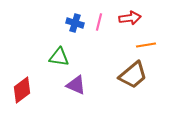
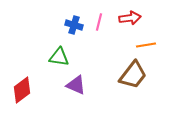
blue cross: moved 1 px left, 2 px down
brown trapezoid: rotated 12 degrees counterclockwise
